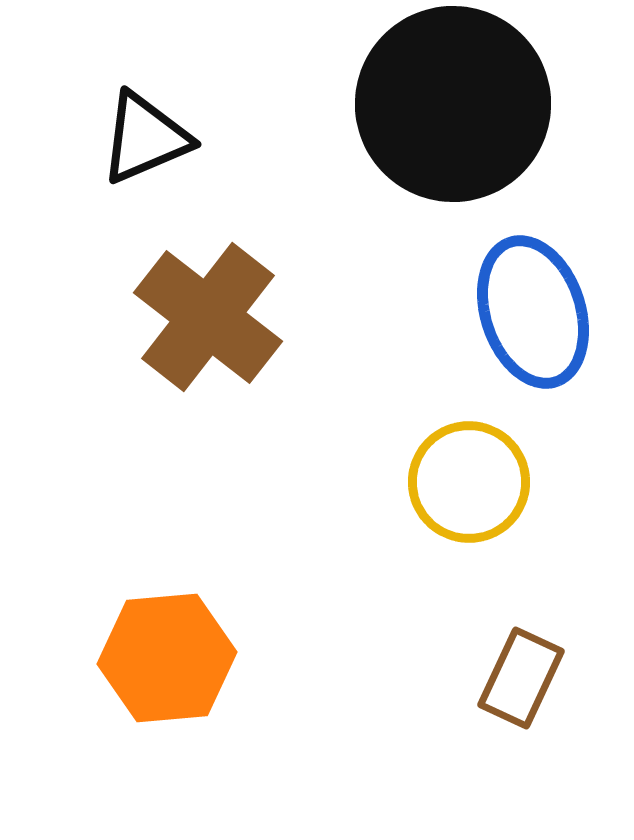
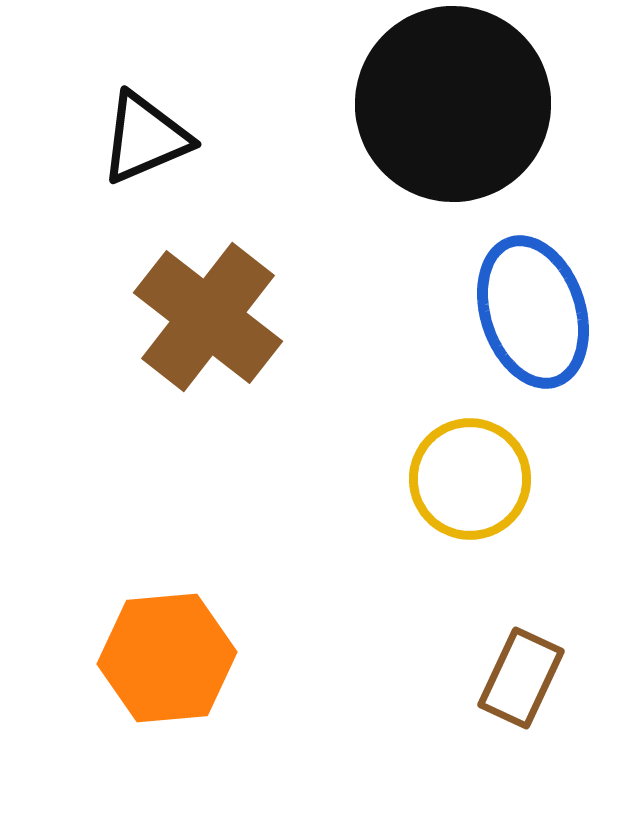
yellow circle: moved 1 px right, 3 px up
